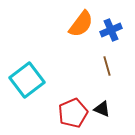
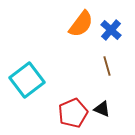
blue cross: rotated 25 degrees counterclockwise
